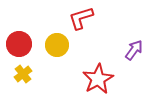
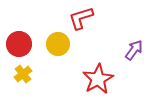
yellow circle: moved 1 px right, 1 px up
